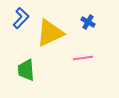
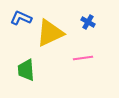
blue L-shape: rotated 110 degrees counterclockwise
